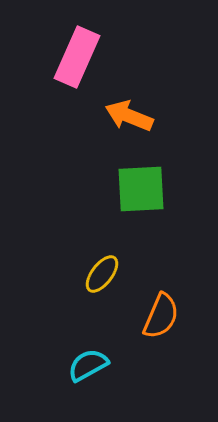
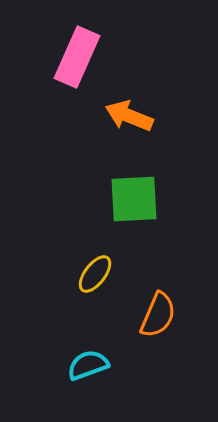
green square: moved 7 px left, 10 px down
yellow ellipse: moved 7 px left
orange semicircle: moved 3 px left, 1 px up
cyan semicircle: rotated 9 degrees clockwise
